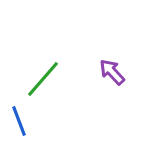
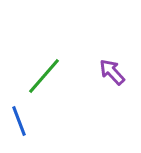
green line: moved 1 px right, 3 px up
